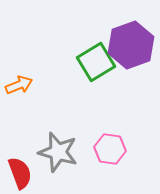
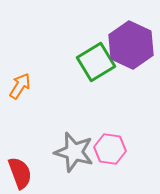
purple hexagon: rotated 15 degrees counterclockwise
orange arrow: moved 1 px right, 1 px down; rotated 36 degrees counterclockwise
gray star: moved 16 px right
